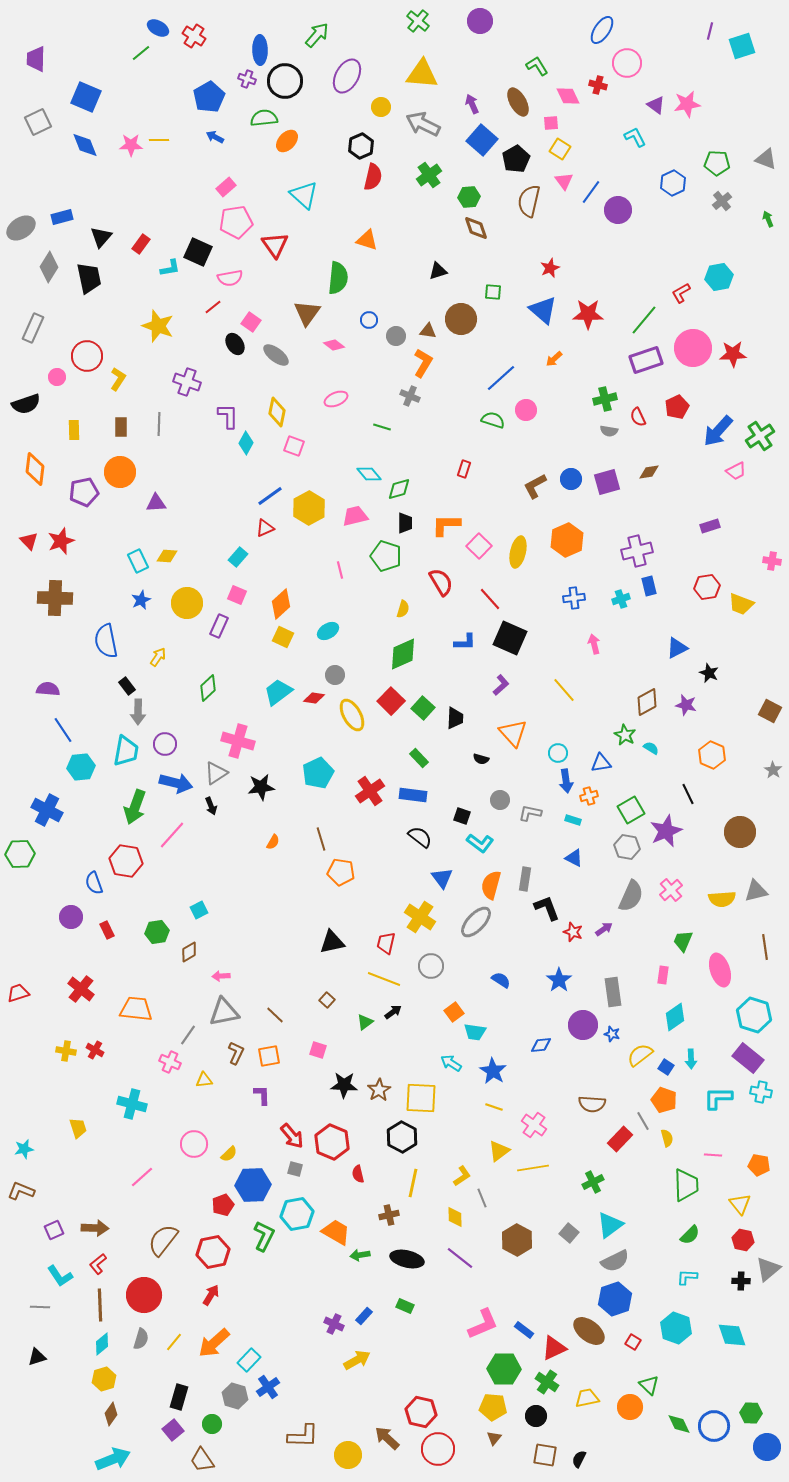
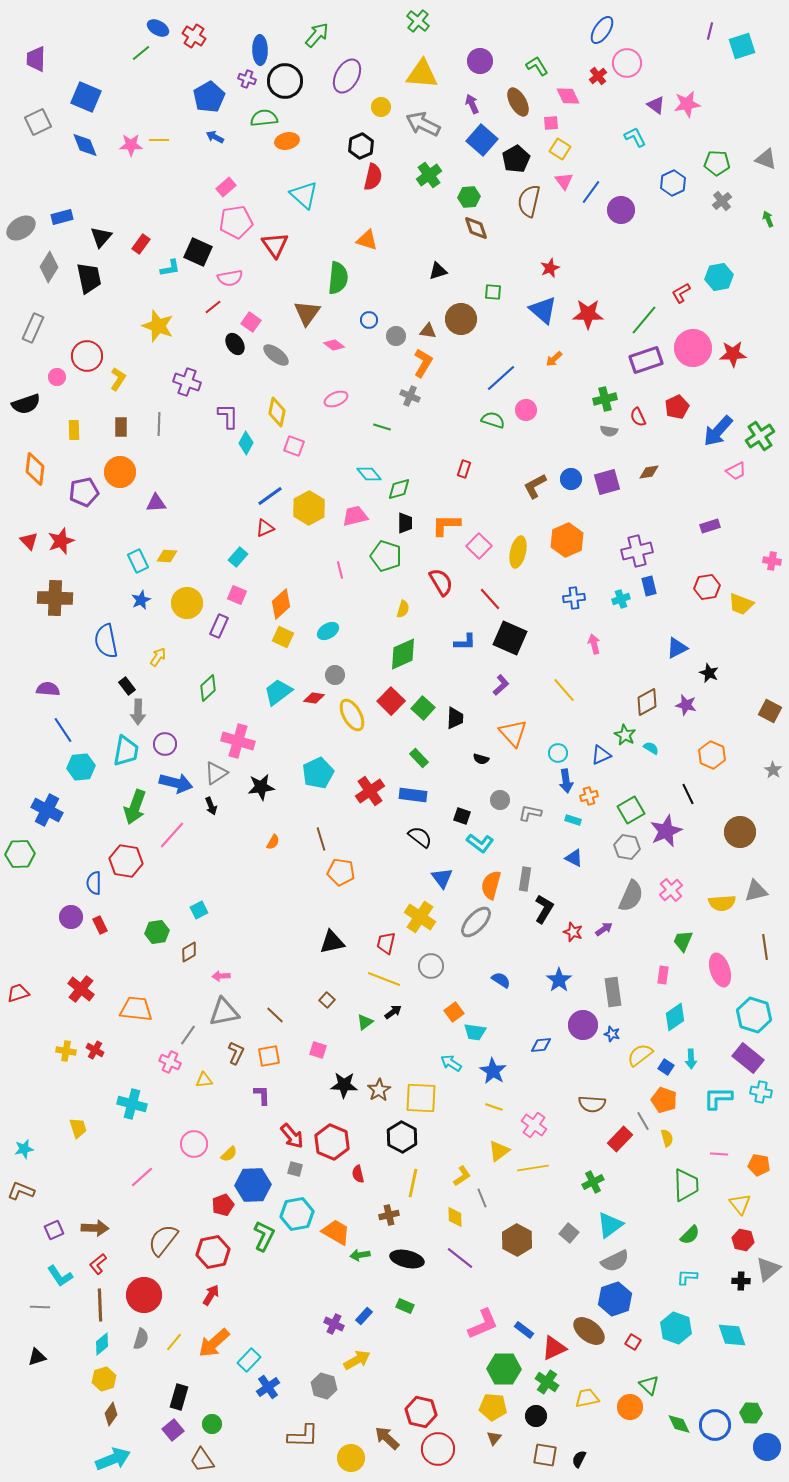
purple circle at (480, 21): moved 40 px down
red cross at (598, 85): moved 9 px up; rotated 36 degrees clockwise
orange ellipse at (287, 141): rotated 35 degrees clockwise
purple circle at (618, 210): moved 3 px right
blue triangle at (601, 763): moved 8 px up; rotated 15 degrees counterclockwise
blue semicircle at (94, 883): rotated 20 degrees clockwise
yellow semicircle at (722, 899): moved 4 px down
black L-shape at (547, 908): moved 3 px left, 1 px down; rotated 52 degrees clockwise
red rectangle at (107, 930): moved 7 px left, 5 px up
pink line at (713, 1155): moved 6 px right, 1 px up
gray hexagon at (235, 1396): moved 89 px right, 10 px up
blue circle at (714, 1426): moved 1 px right, 1 px up
yellow circle at (348, 1455): moved 3 px right, 3 px down
